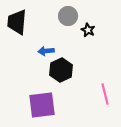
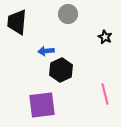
gray circle: moved 2 px up
black star: moved 17 px right, 7 px down
